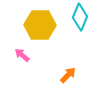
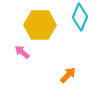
pink arrow: moved 3 px up
